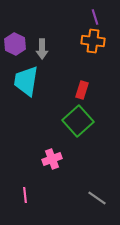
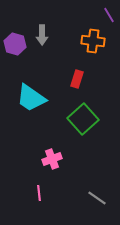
purple line: moved 14 px right, 2 px up; rotated 14 degrees counterclockwise
purple hexagon: rotated 10 degrees counterclockwise
gray arrow: moved 14 px up
cyan trapezoid: moved 5 px right, 17 px down; rotated 64 degrees counterclockwise
red rectangle: moved 5 px left, 11 px up
green square: moved 5 px right, 2 px up
pink line: moved 14 px right, 2 px up
